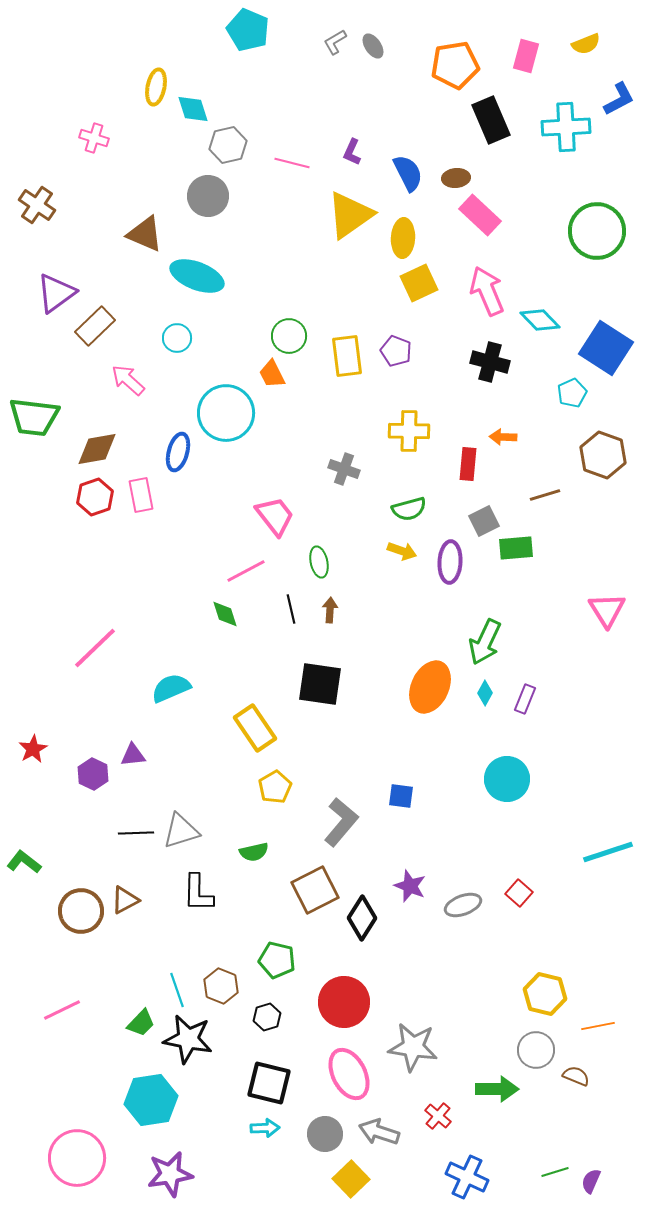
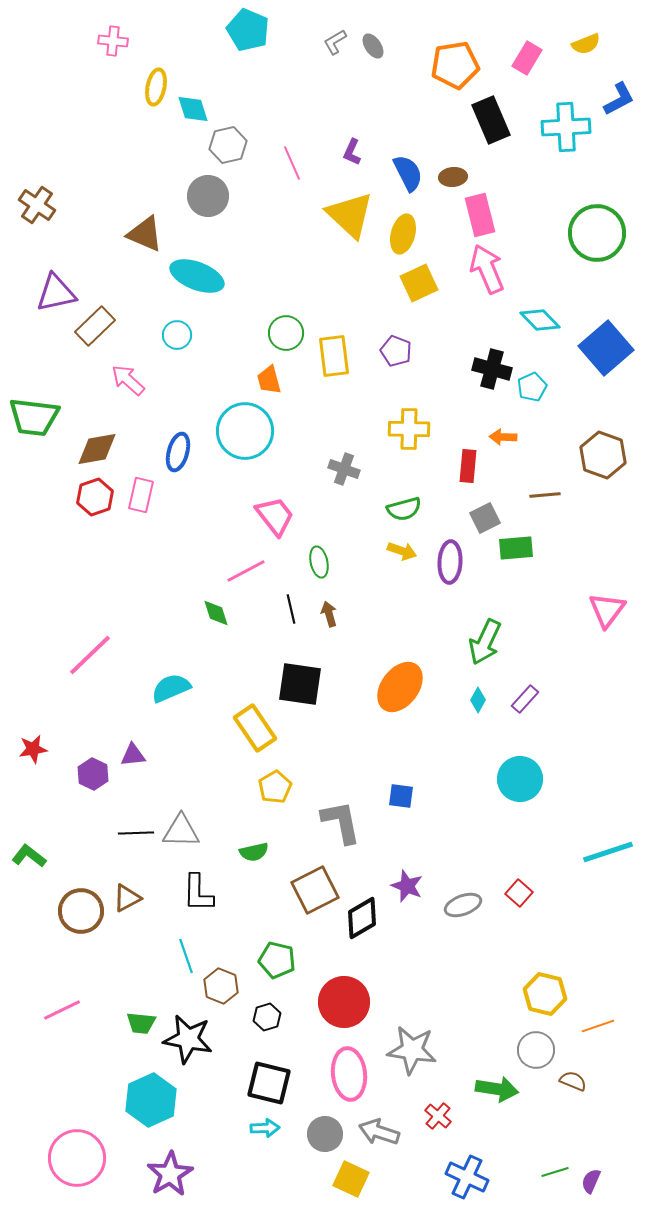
pink rectangle at (526, 56): moved 1 px right, 2 px down; rotated 16 degrees clockwise
pink cross at (94, 138): moved 19 px right, 97 px up; rotated 12 degrees counterclockwise
pink line at (292, 163): rotated 52 degrees clockwise
brown ellipse at (456, 178): moved 3 px left, 1 px up
yellow triangle at (350, 215): rotated 42 degrees counterclockwise
pink rectangle at (480, 215): rotated 33 degrees clockwise
green circle at (597, 231): moved 2 px down
yellow ellipse at (403, 238): moved 4 px up; rotated 12 degrees clockwise
pink arrow at (487, 291): moved 22 px up
purple triangle at (56, 293): rotated 24 degrees clockwise
green circle at (289, 336): moved 3 px left, 3 px up
cyan circle at (177, 338): moved 3 px up
blue square at (606, 348): rotated 16 degrees clockwise
yellow rectangle at (347, 356): moved 13 px left
black cross at (490, 362): moved 2 px right, 7 px down
orange trapezoid at (272, 374): moved 3 px left, 6 px down; rotated 12 degrees clockwise
cyan pentagon at (572, 393): moved 40 px left, 6 px up
cyan circle at (226, 413): moved 19 px right, 18 px down
yellow cross at (409, 431): moved 2 px up
red rectangle at (468, 464): moved 2 px down
pink rectangle at (141, 495): rotated 24 degrees clockwise
brown line at (545, 495): rotated 12 degrees clockwise
green semicircle at (409, 509): moved 5 px left
gray square at (484, 521): moved 1 px right, 3 px up
brown arrow at (330, 610): moved 1 px left, 4 px down; rotated 20 degrees counterclockwise
pink triangle at (607, 610): rotated 9 degrees clockwise
green diamond at (225, 614): moved 9 px left, 1 px up
pink line at (95, 648): moved 5 px left, 7 px down
black square at (320, 684): moved 20 px left
orange ellipse at (430, 687): moved 30 px left; rotated 12 degrees clockwise
cyan diamond at (485, 693): moved 7 px left, 7 px down
purple rectangle at (525, 699): rotated 20 degrees clockwise
red star at (33, 749): rotated 20 degrees clockwise
cyan circle at (507, 779): moved 13 px right
gray L-shape at (341, 822): rotated 51 degrees counterclockwise
gray triangle at (181, 831): rotated 18 degrees clockwise
green L-shape at (24, 862): moved 5 px right, 6 px up
purple star at (410, 886): moved 3 px left
brown triangle at (125, 900): moved 2 px right, 2 px up
black diamond at (362, 918): rotated 27 degrees clockwise
cyan line at (177, 990): moved 9 px right, 34 px up
green trapezoid at (141, 1023): rotated 52 degrees clockwise
orange line at (598, 1026): rotated 8 degrees counterclockwise
gray star at (413, 1047): moved 1 px left, 3 px down
pink ellipse at (349, 1074): rotated 21 degrees clockwise
brown semicircle at (576, 1076): moved 3 px left, 5 px down
green arrow at (497, 1089): rotated 9 degrees clockwise
cyan hexagon at (151, 1100): rotated 15 degrees counterclockwise
purple star at (170, 1174): rotated 21 degrees counterclockwise
yellow square at (351, 1179): rotated 21 degrees counterclockwise
